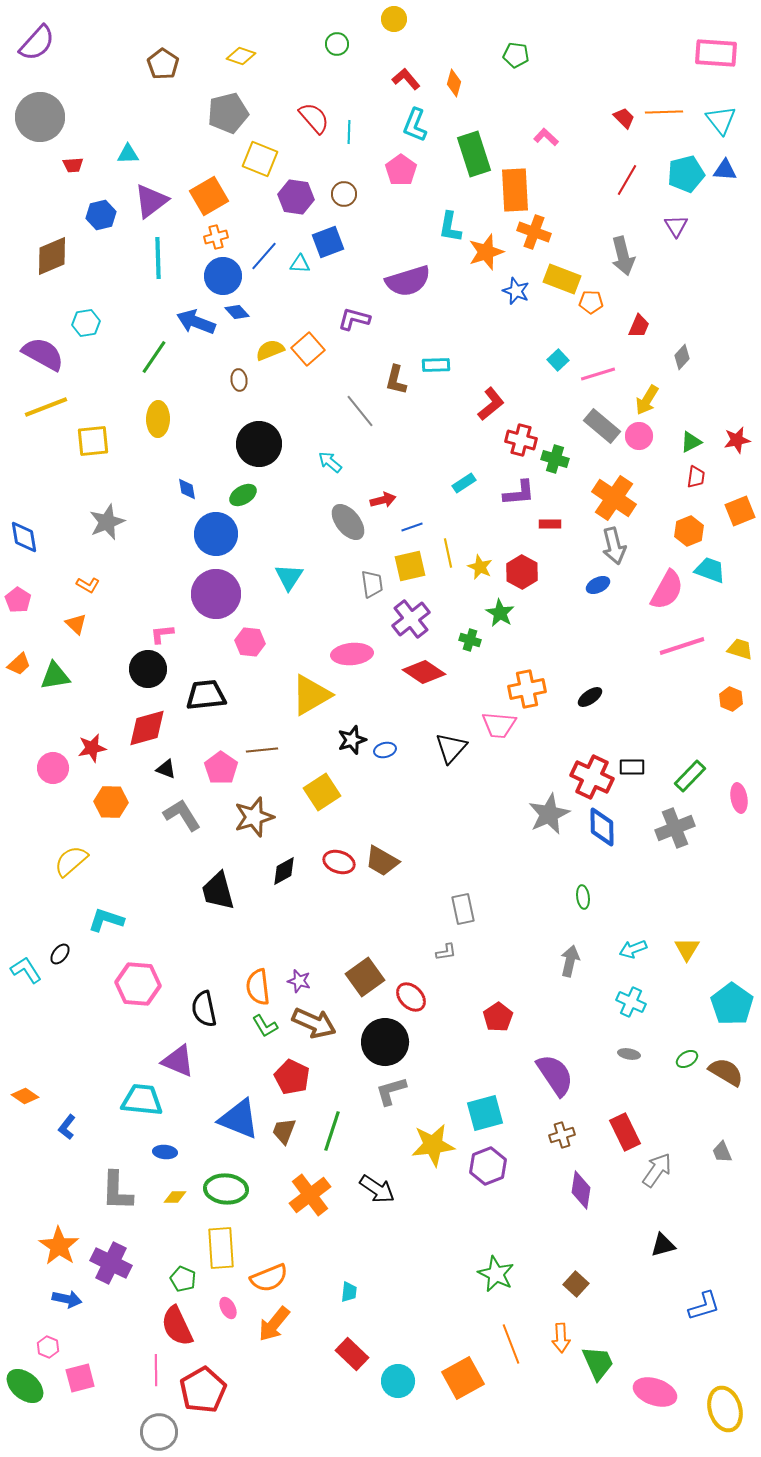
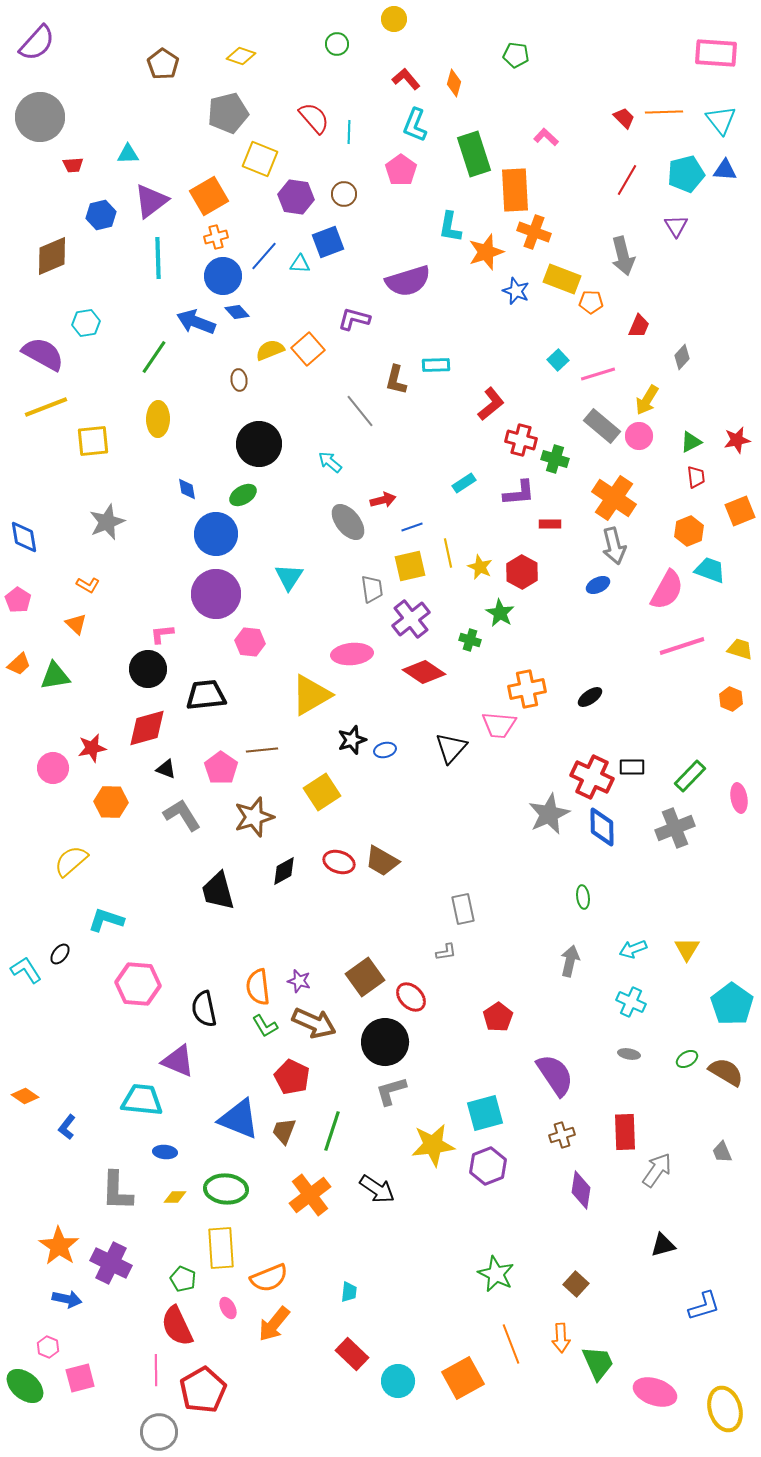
red trapezoid at (696, 477): rotated 15 degrees counterclockwise
gray trapezoid at (372, 584): moved 5 px down
red rectangle at (625, 1132): rotated 24 degrees clockwise
